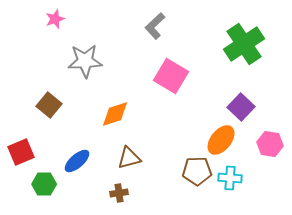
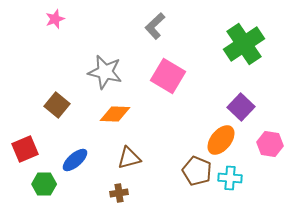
gray star: moved 20 px right, 11 px down; rotated 16 degrees clockwise
pink square: moved 3 px left
brown square: moved 8 px right
orange diamond: rotated 20 degrees clockwise
red square: moved 4 px right, 3 px up
blue ellipse: moved 2 px left, 1 px up
brown pentagon: rotated 24 degrees clockwise
